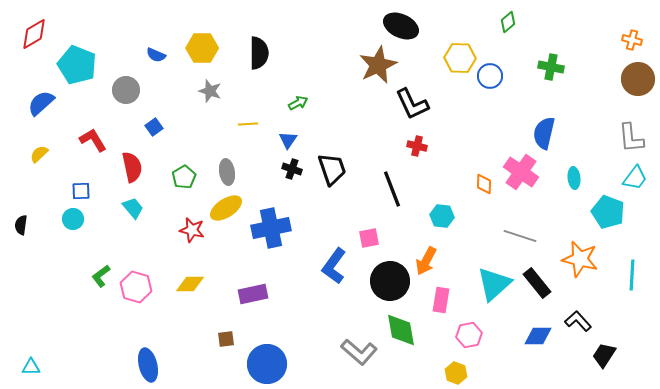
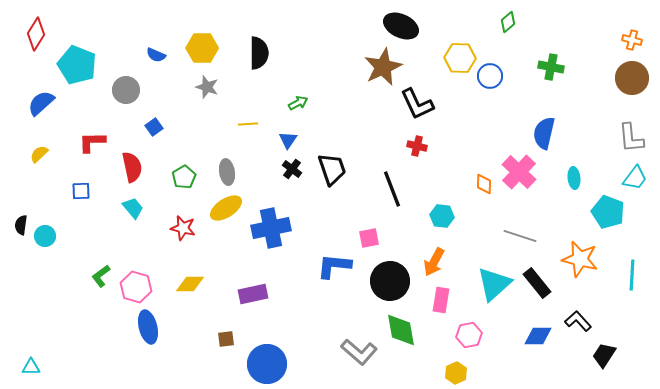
red diamond at (34, 34): moved 2 px right; rotated 28 degrees counterclockwise
brown star at (378, 65): moved 5 px right, 2 px down
brown circle at (638, 79): moved 6 px left, 1 px up
gray star at (210, 91): moved 3 px left, 4 px up
black L-shape at (412, 104): moved 5 px right
red L-shape at (93, 140): moved 1 px left, 2 px down; rotated 60 degrees counterclockwise
black cross at (292, 169): rotated 18 degrees clockwise
pink cross at (521, 172): moved 2 px left; rotated 8 degrees clockwise
cyan circle at (73, 219): moved 28 px left, 17 px down
red star at (192, 230): moved 9 px left, 2 px up
orange arrow at (426, 261): moved 8 px right, 1 px down
blue L-shape at (334, 266): rotated 60 degrees clockwise
blue ellipse at (148, 365): moved 38 px up
yellow hexagon at (456, 373): rotated 15 degrees clockwise
